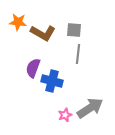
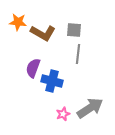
pink star: moved 2 px left, 1 px up
